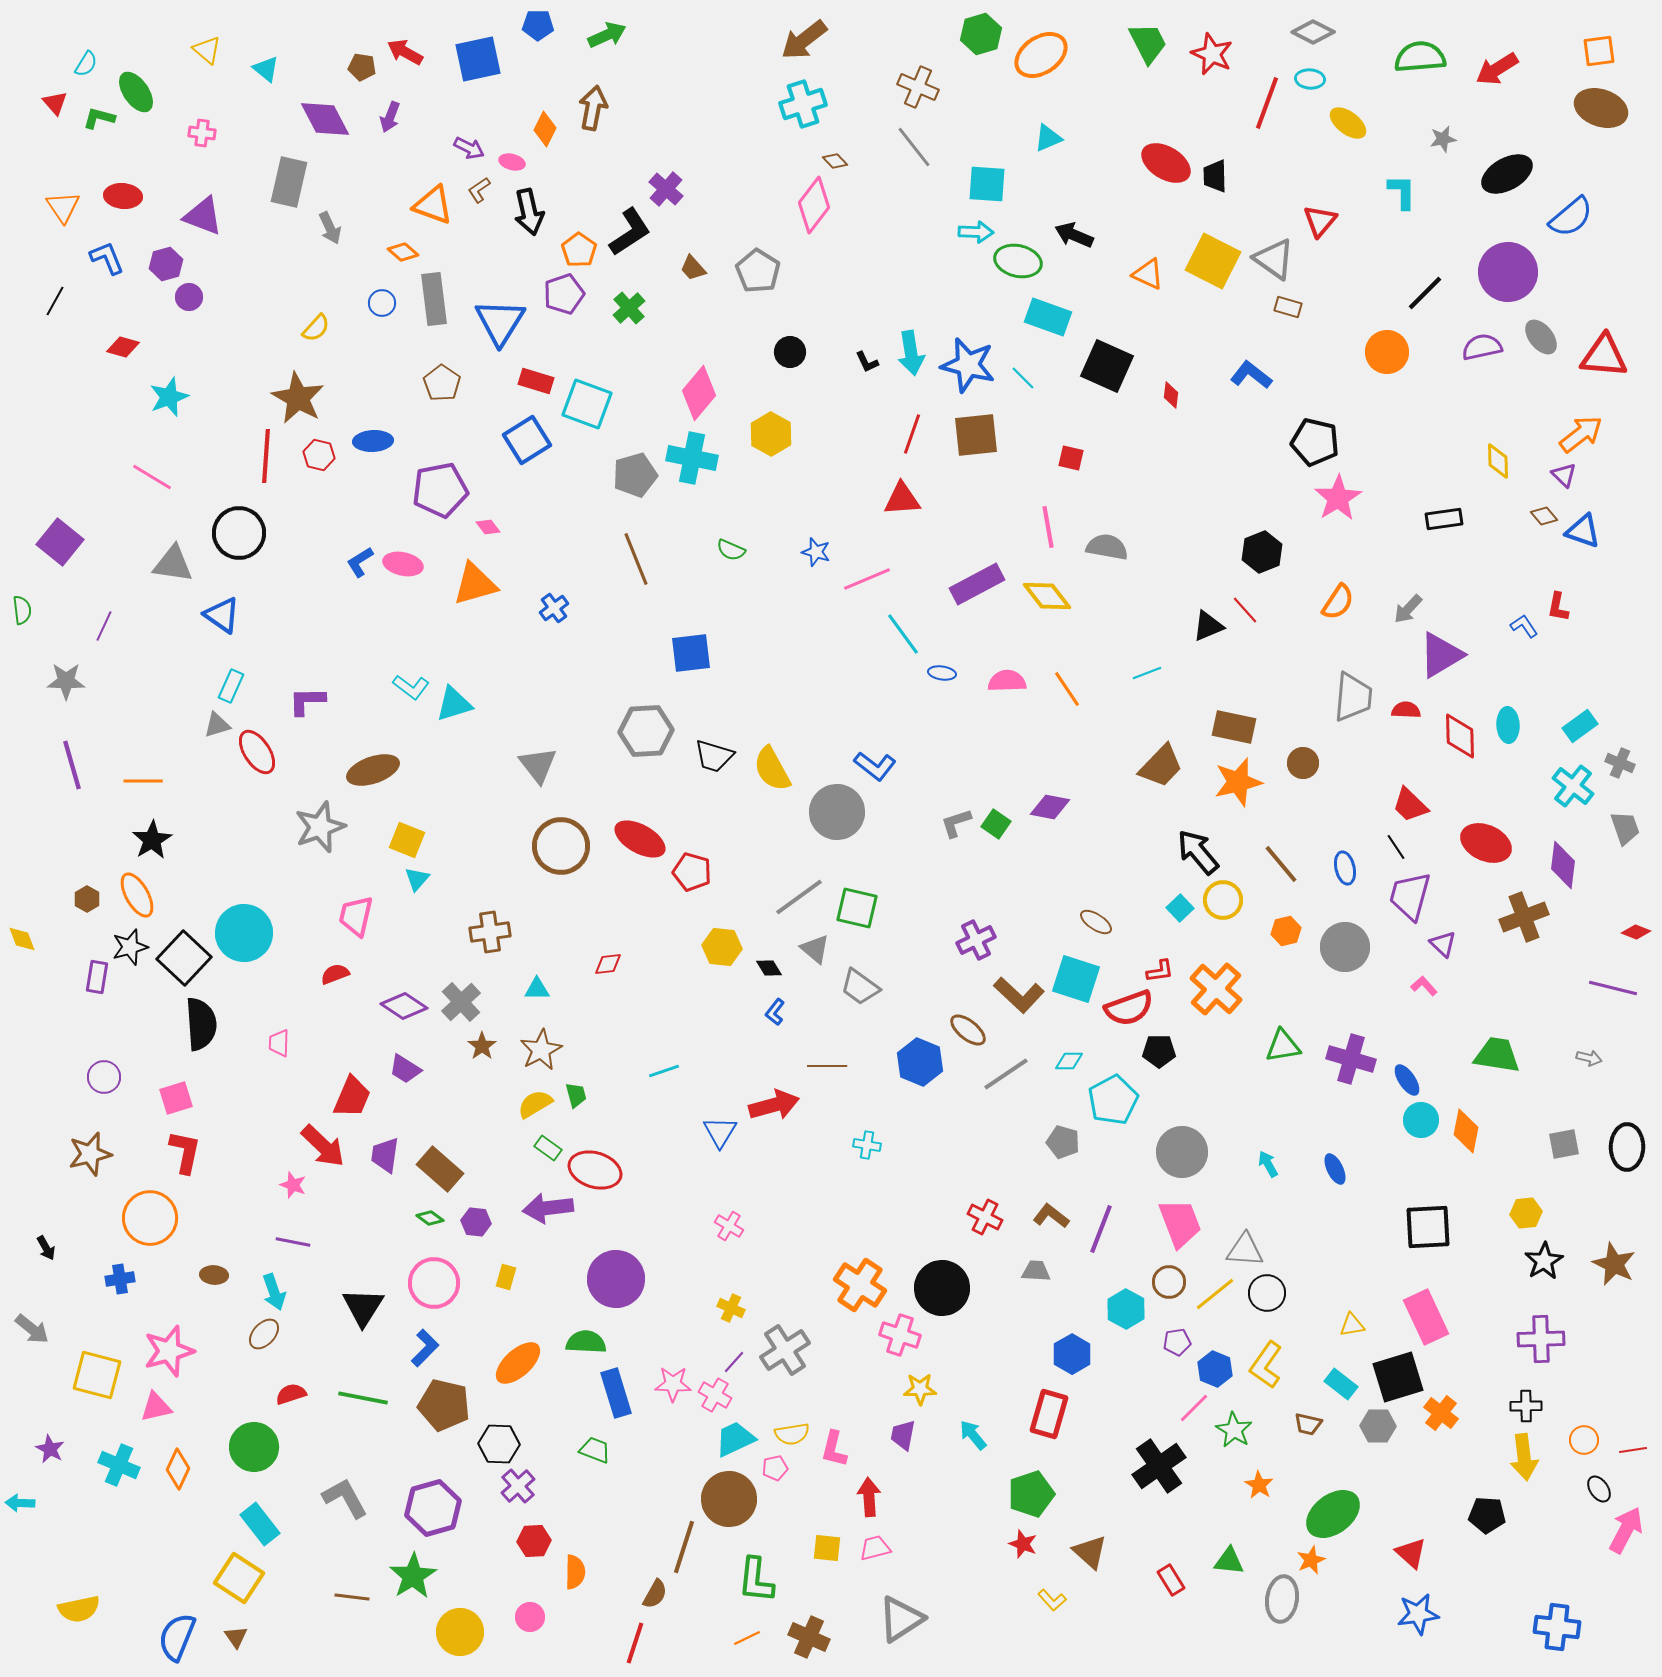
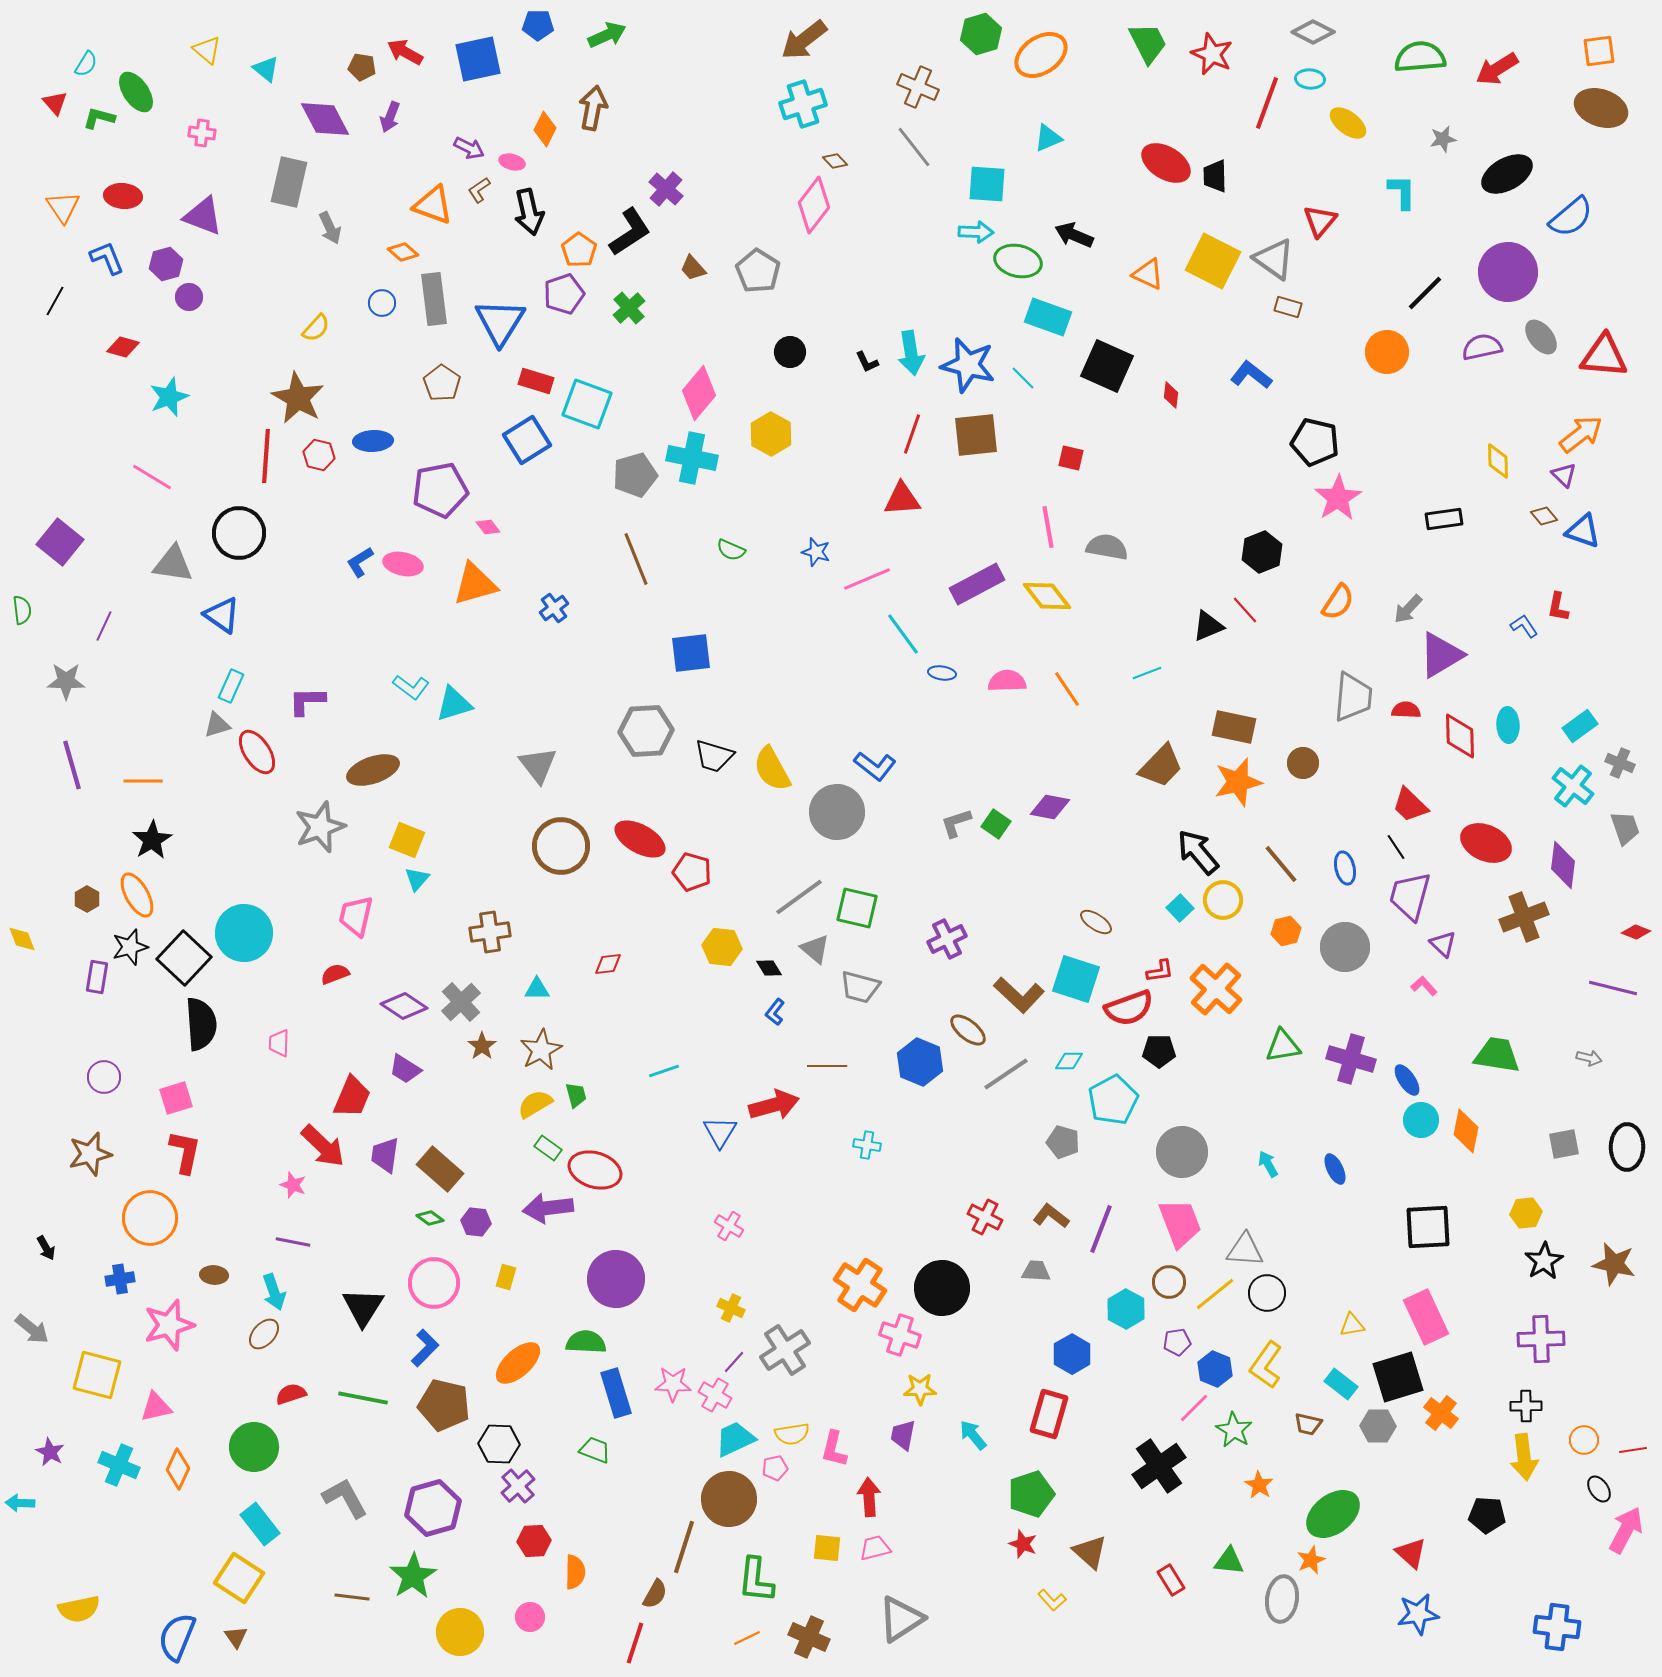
purple cross at (976, 940): moved 29 px left, 1 px up
gray trapezoid at (860, 987): rotated 21 degrees counterclockwise
brown star at (1614, 1264): rotated 12 degrees counterclockwise
pink star at (169, 1351): moved 26 px up
purple star at (50, 1449): moved 3 px down
